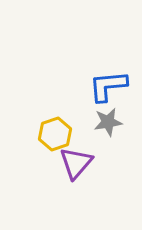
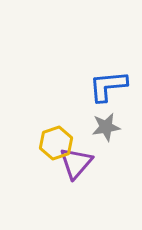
gray star: moved 2 px left, 5 px down
yellow hexagon: moved 1 px right, 9 px down
